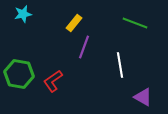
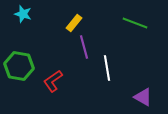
cyan star: rotated 30 degrees clockwise
purple line: rotated 35 degrees counterclockwise
white line: moved 13 px left, 3 px down
green hexagon: moved 8 px up
